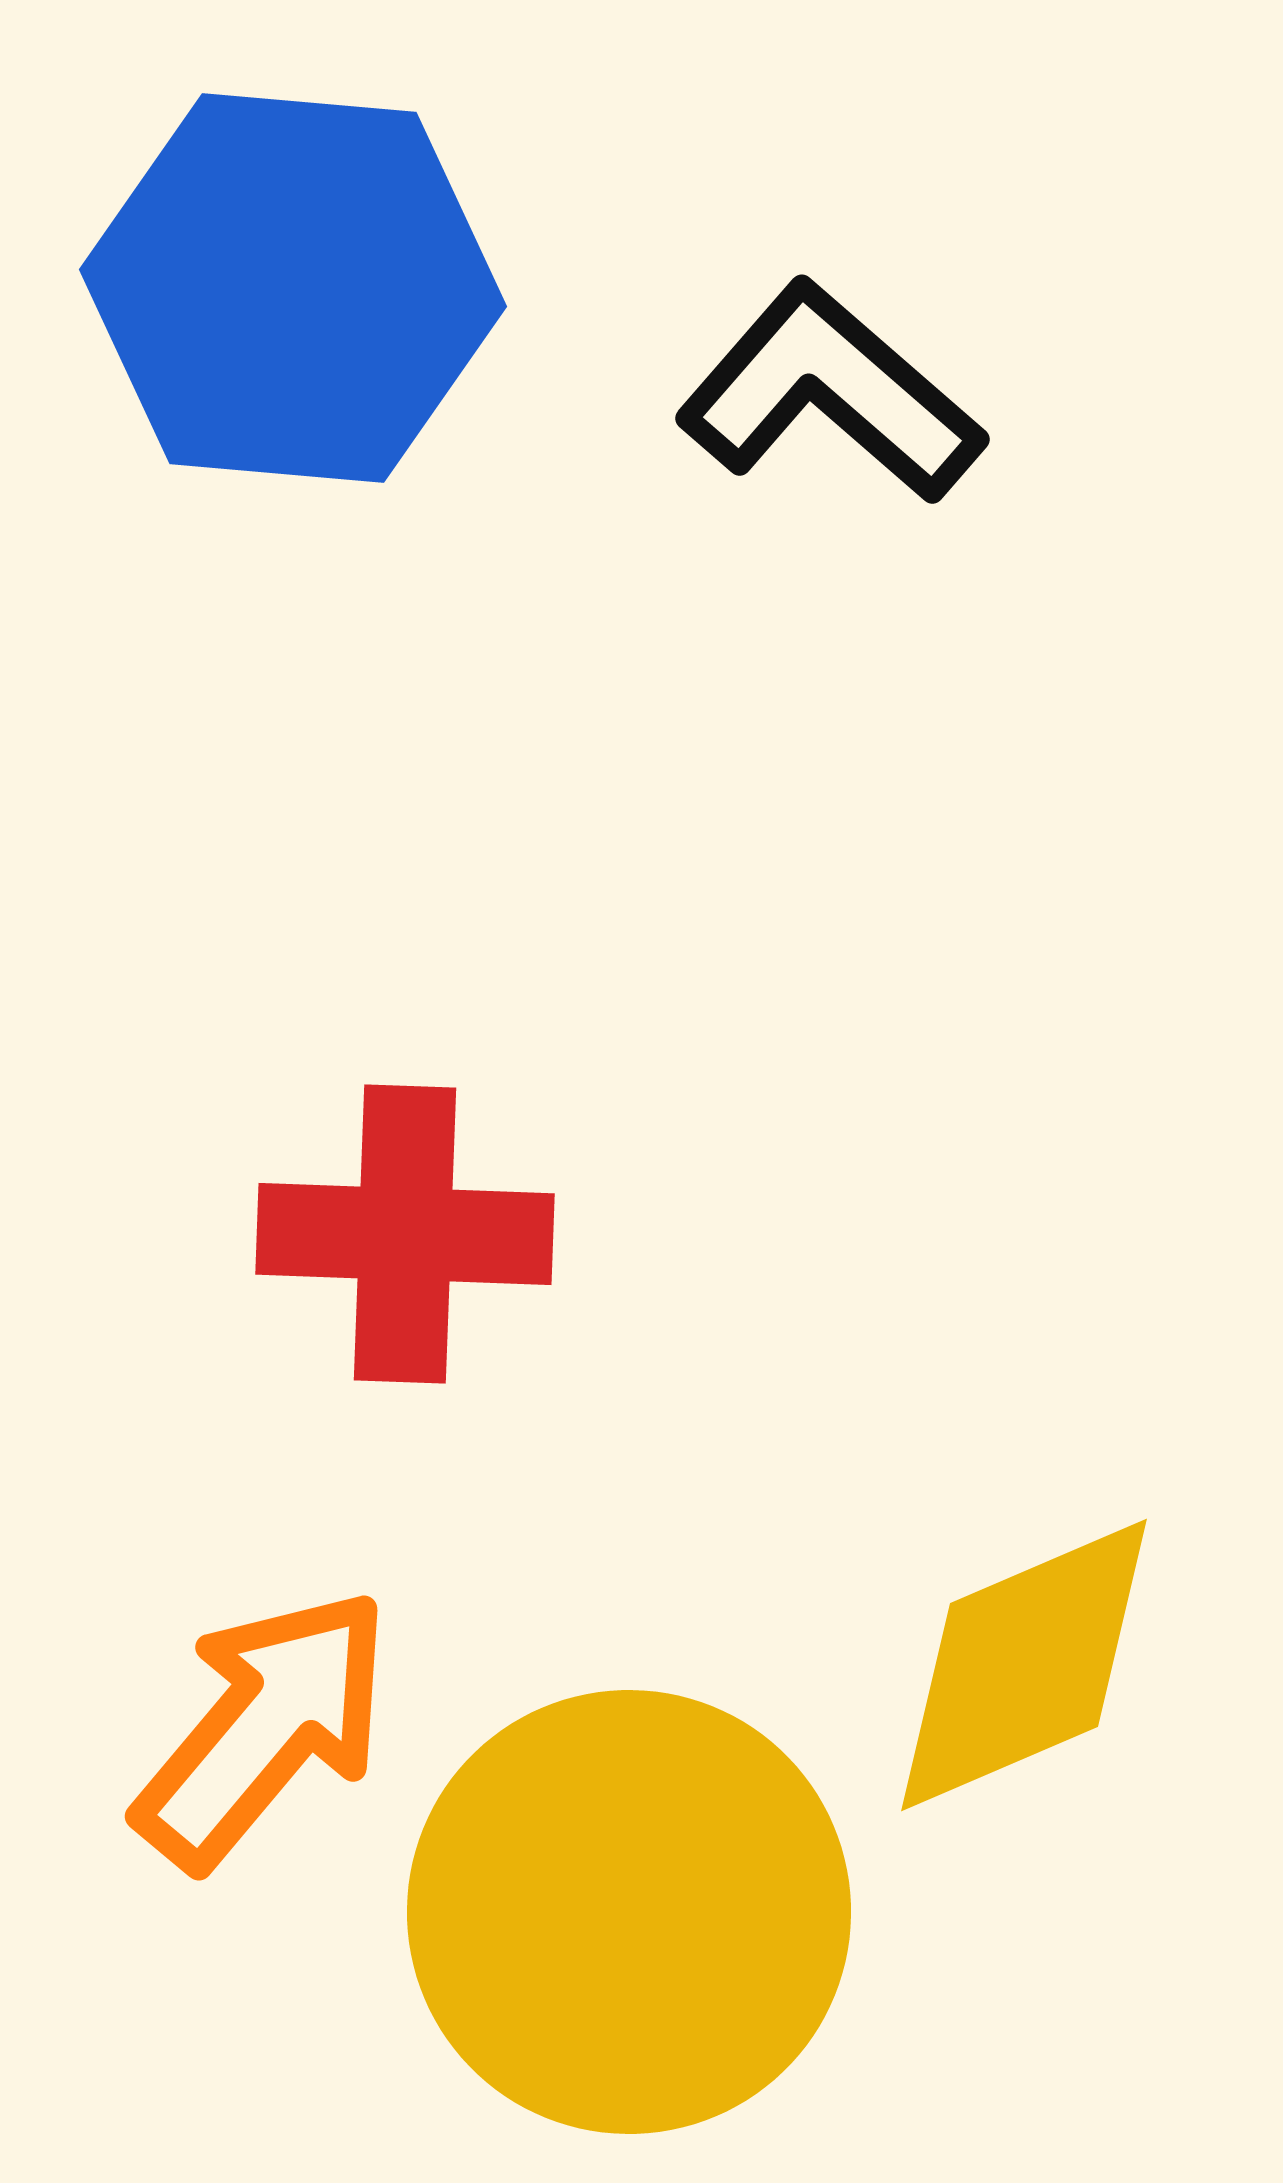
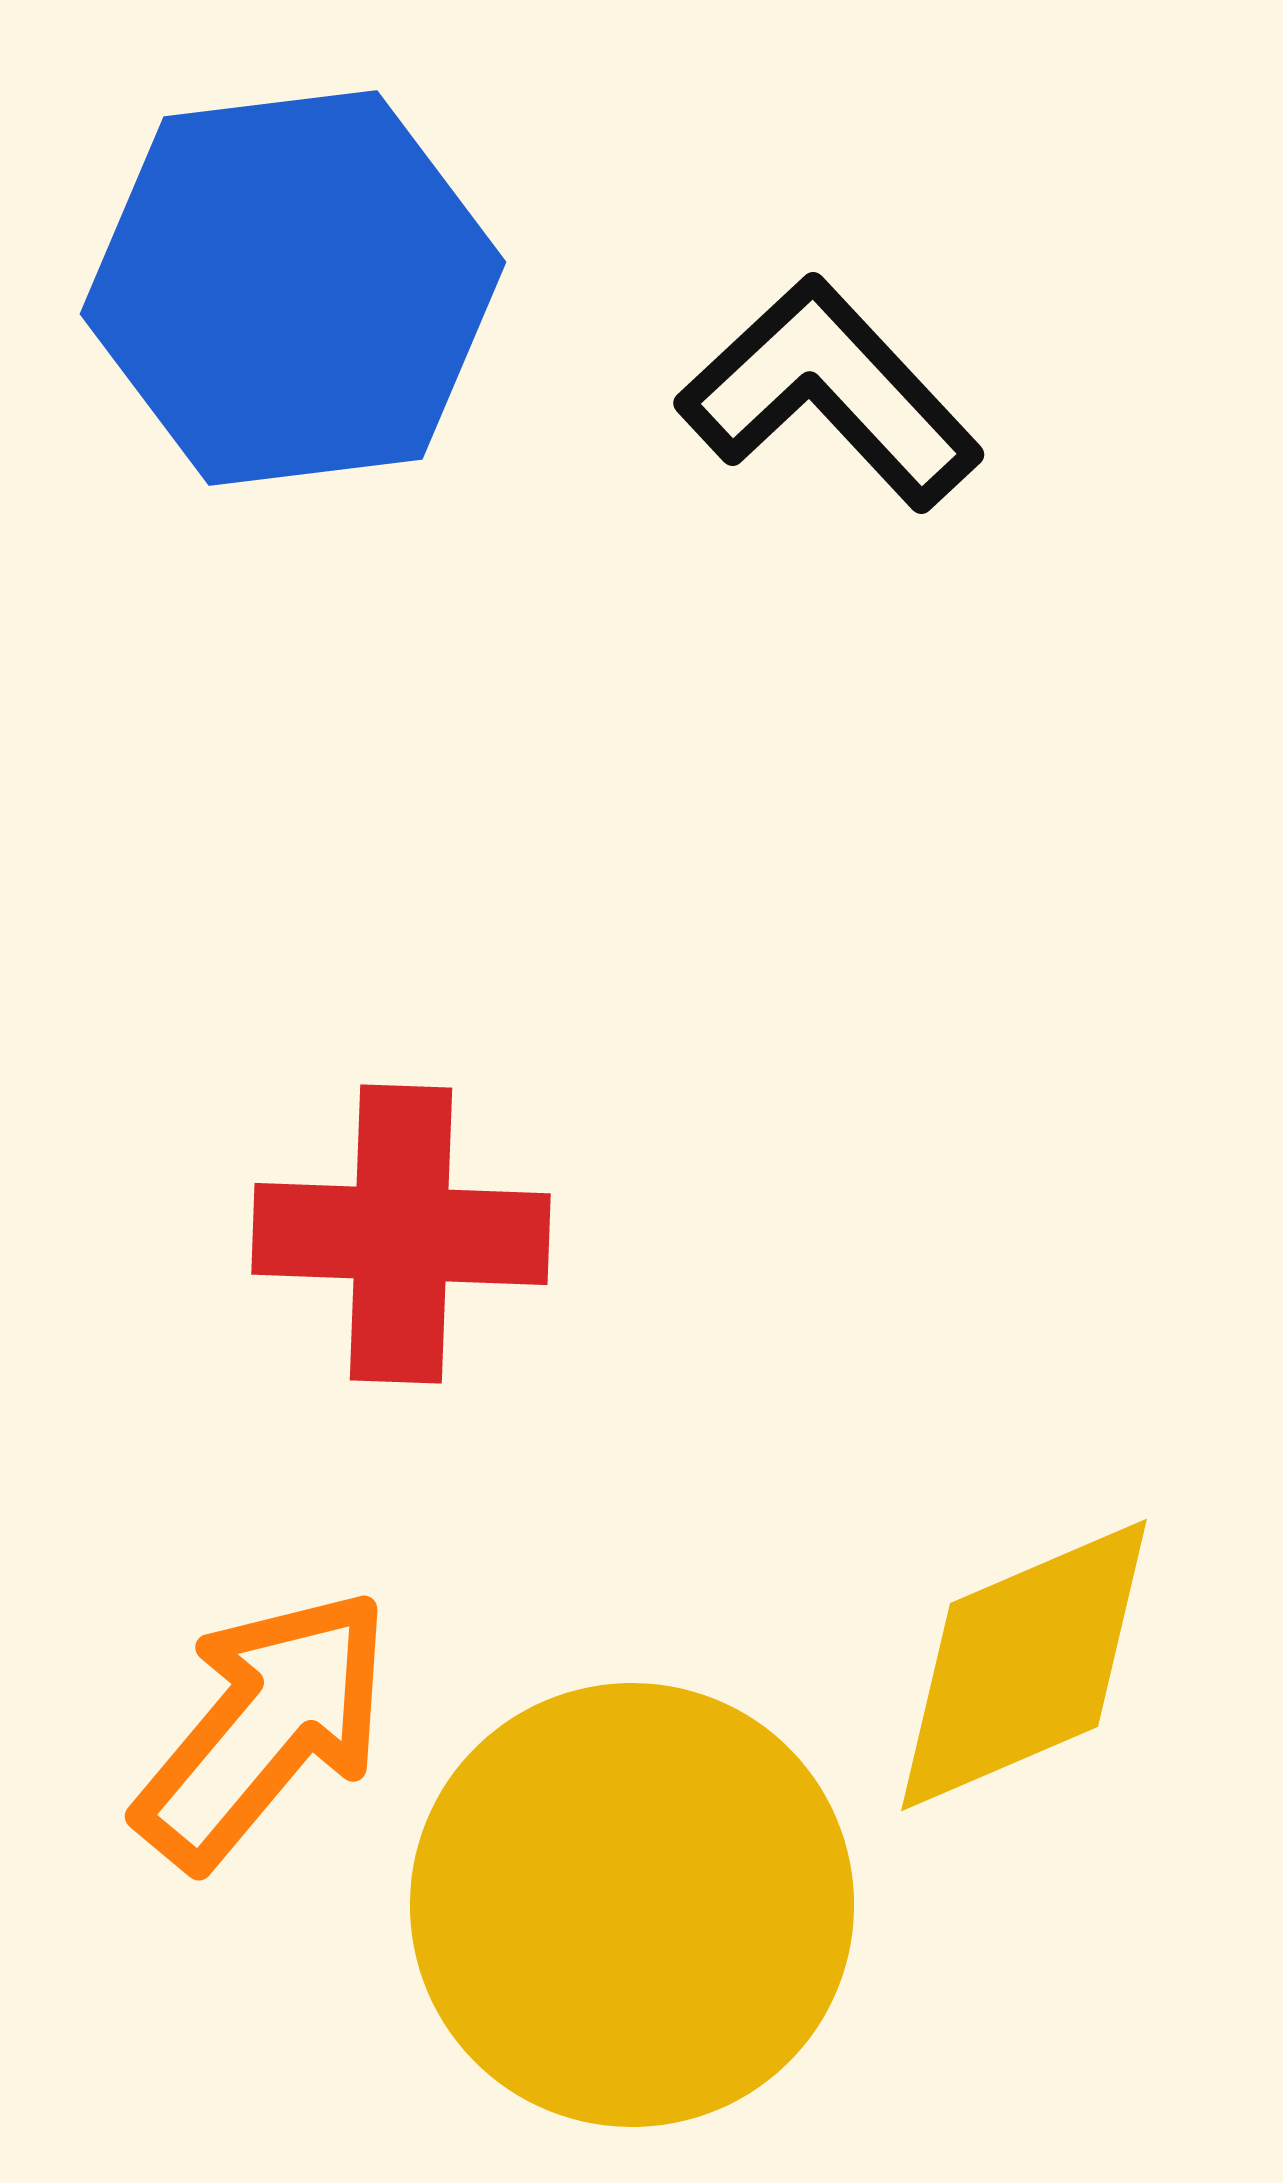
blue hexagon: rotated 12 degrees counterclockwise
black L-shape: rotated 6 degrees clockwise
red cross: moved 4 px left
yellow circle: moved 3 px right, 7 px up
